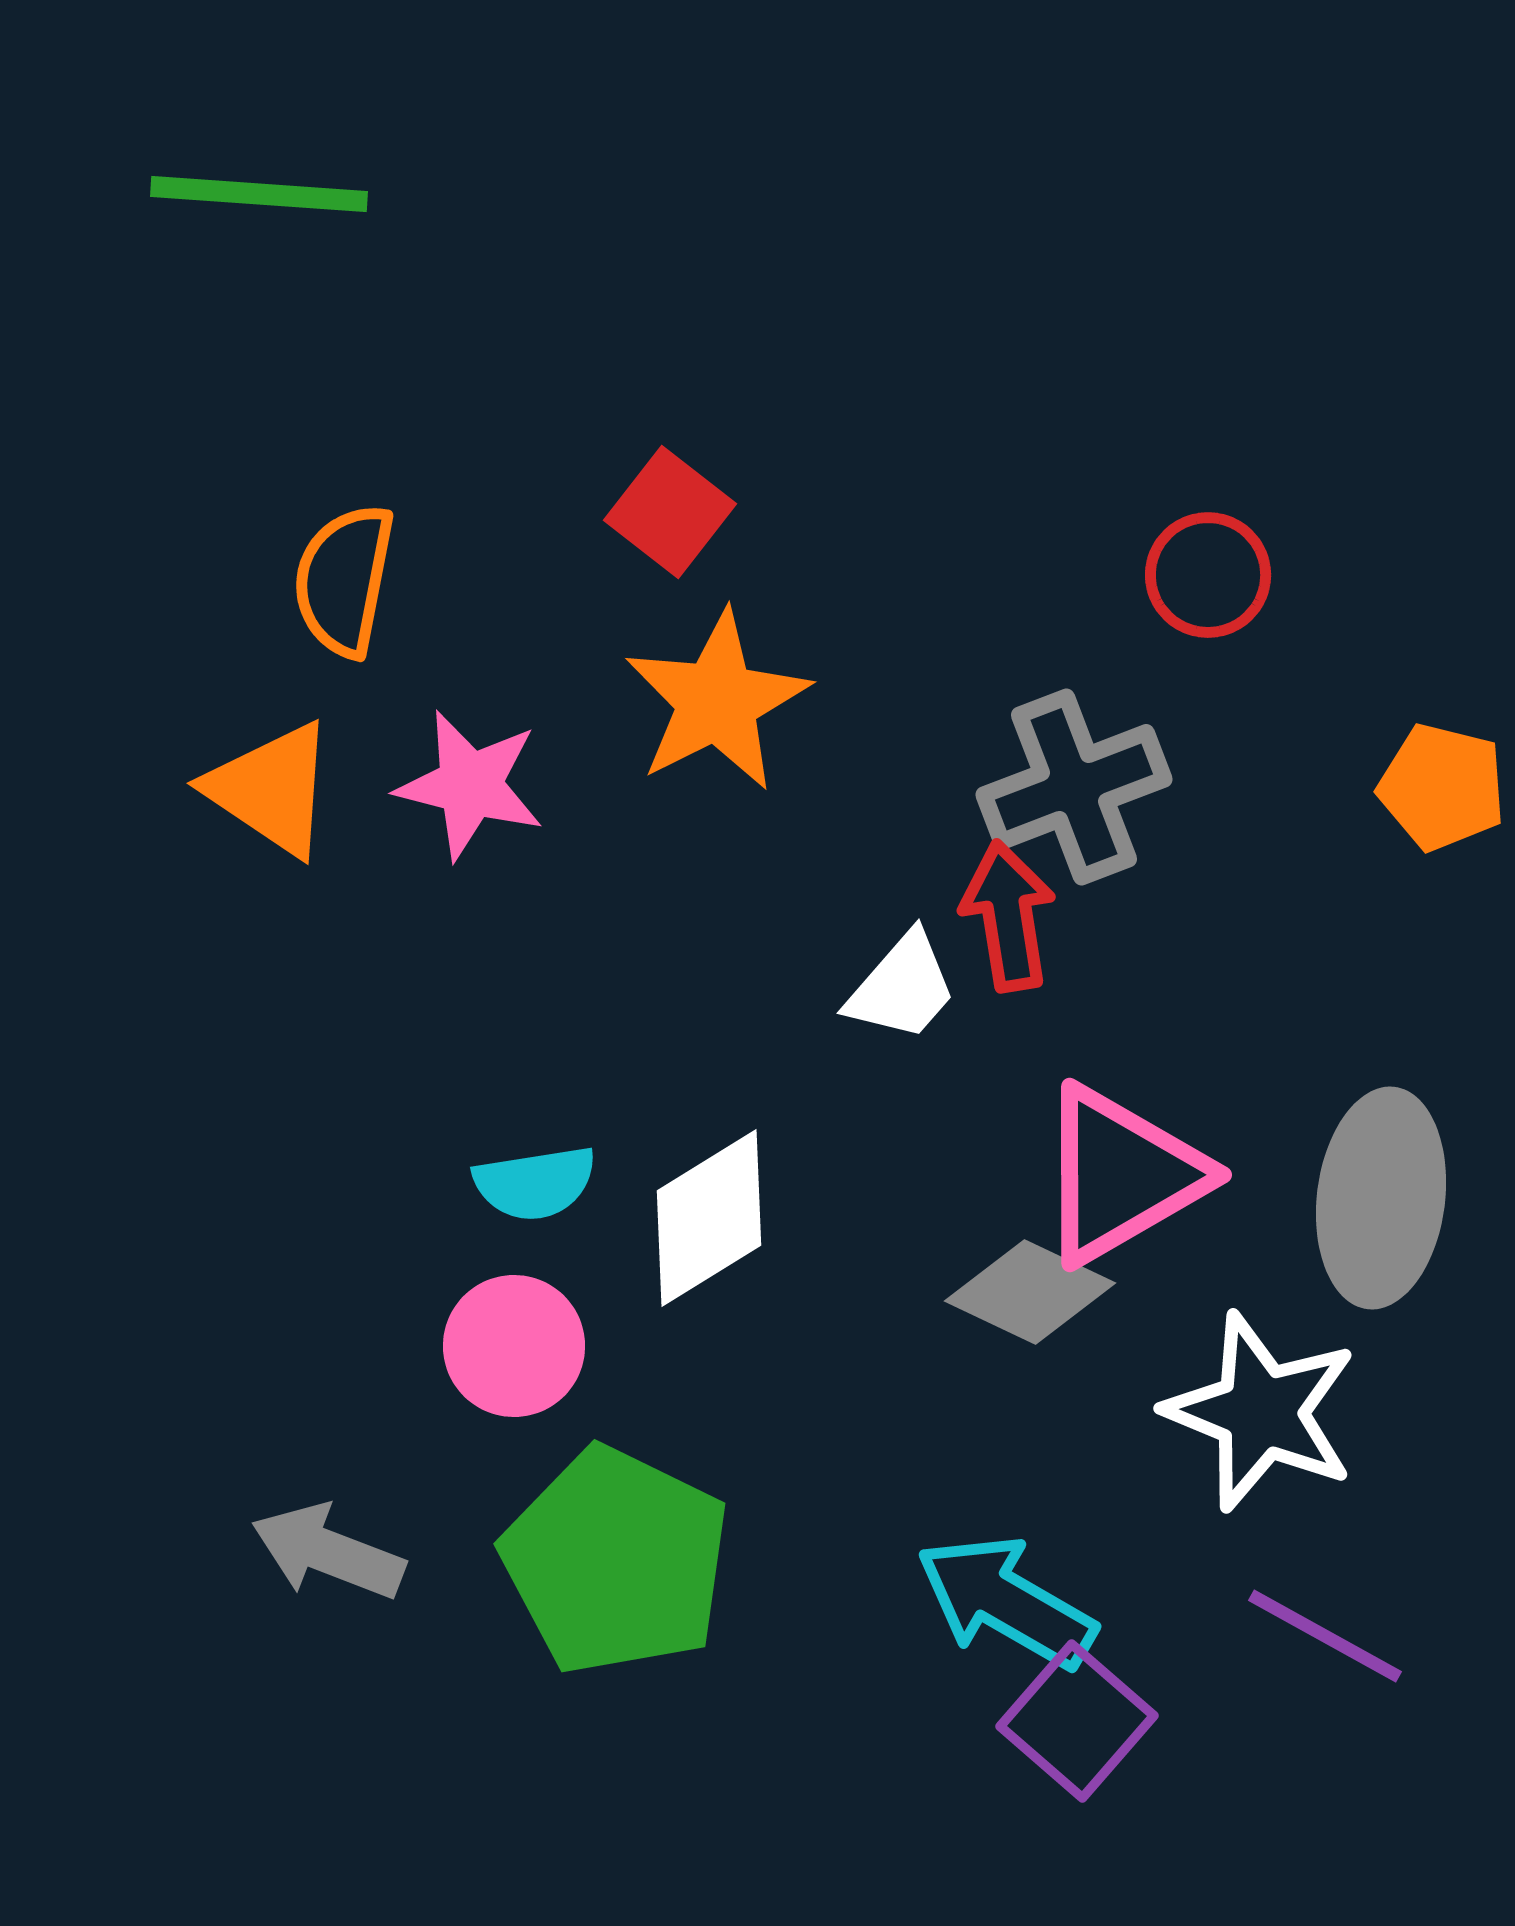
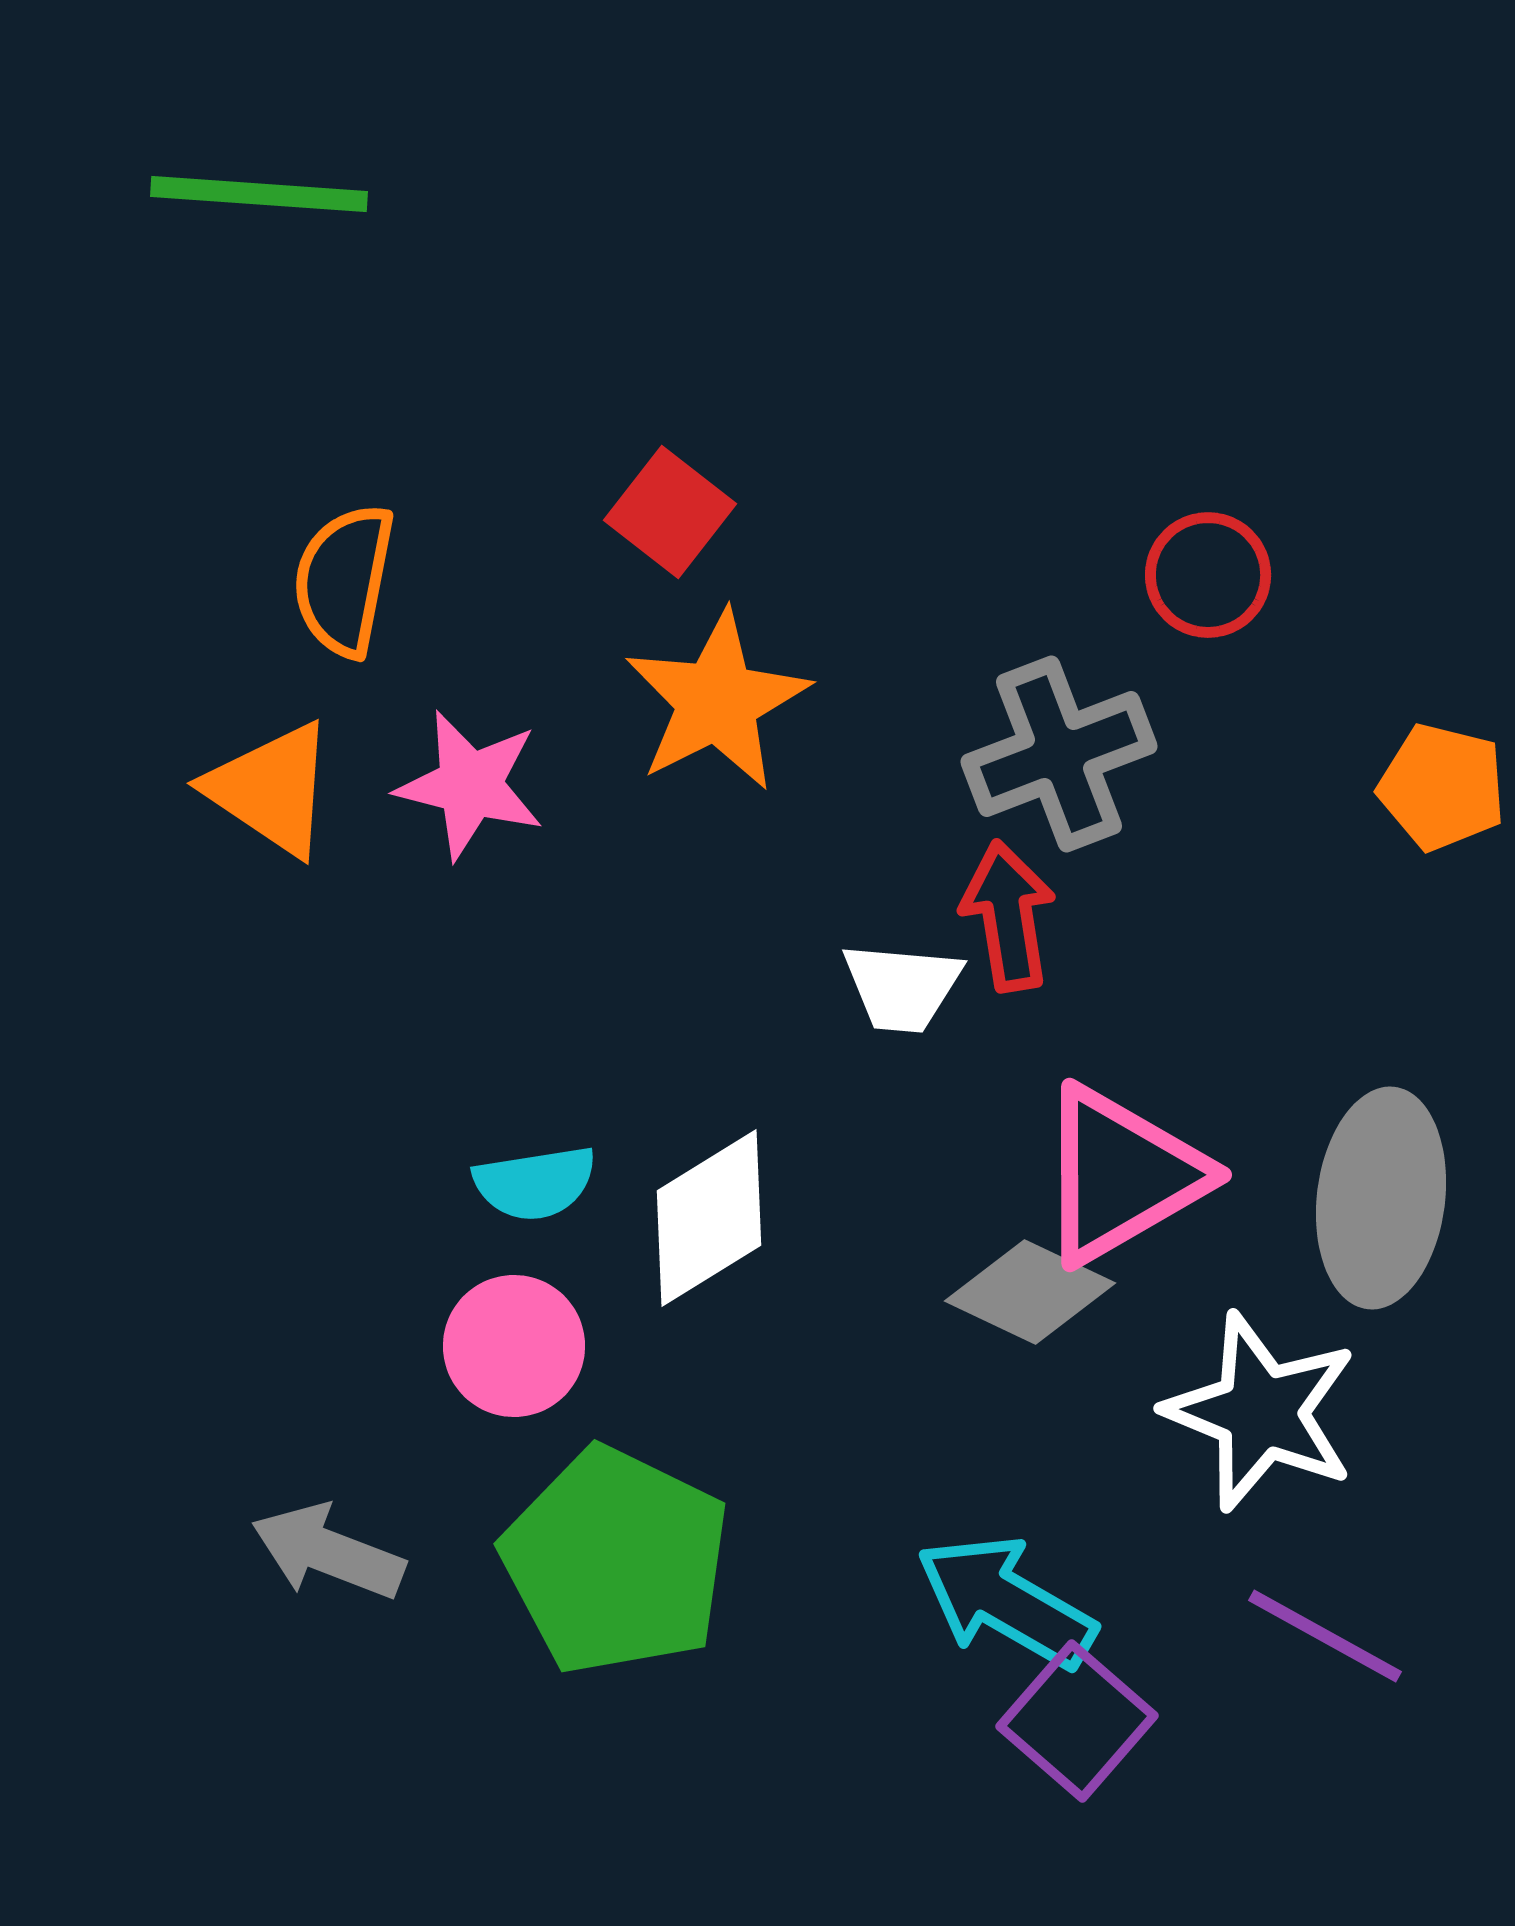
gray cross: moved 15 px left, 33 px up
white trapezoid: rotated 54 degrees clockwise
